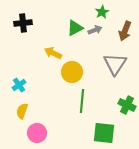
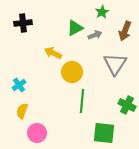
gray arrow: moved 5 px down
